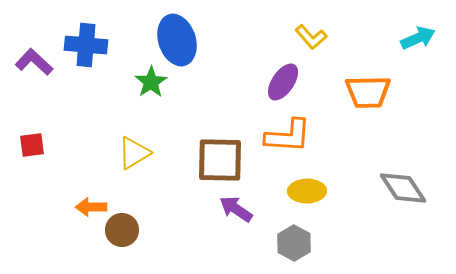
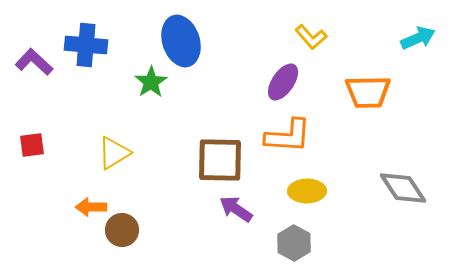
blue ellipse: moved 4 px right, 1 px down
yellow triangle: moved 20 px left
